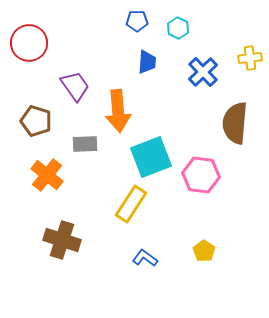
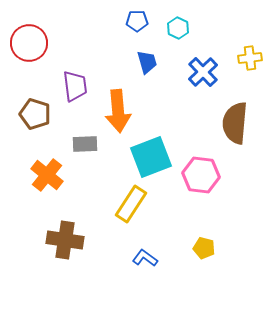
blue trapezoid: rotated 20 degrees counterclockwise
purple trapezoid: rotated 28 degrees clockwise
brown pentagon: moved 1 px left, 7 px up
brown cross: moved 3 px right; rotated 9 degrees counterclockwise
yellow pentagon: moved 3 px up; rotated 20 degrees counterclockwise
